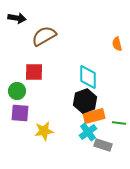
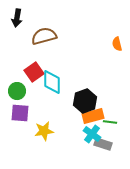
black arrow: rotated 90 degrees clockwise
brown semicircle: rotated 15 degrees clockwise
red square: rotated 36 degrees counterclockwise
cyan diamond: moved 36 px left, 5 px down
orange rectangle: moved 1 px left
green line: moved 9 px left, 1 px up
cyan cross: moved 4 px right, 2 px down; rotated 18 degrees counterclockwise
gray rectangle: moved 1 px up
